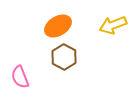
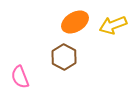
orange ellipse: moved 17 px right, 4 px up
